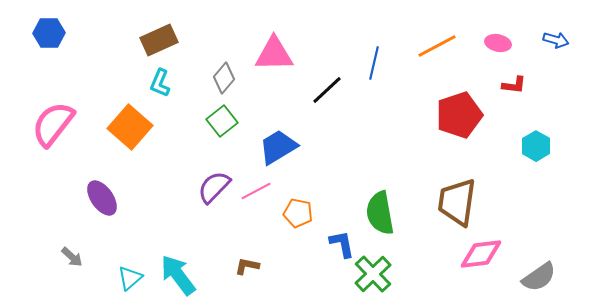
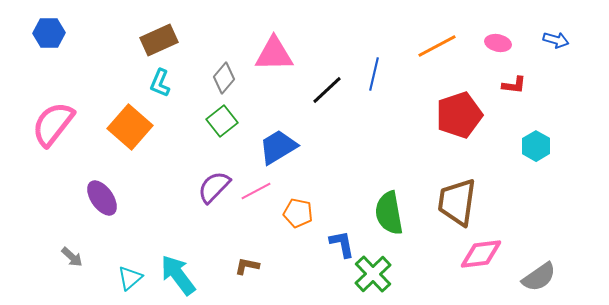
blue line: moved 11 px down
green semicircle: moved 9 px right
